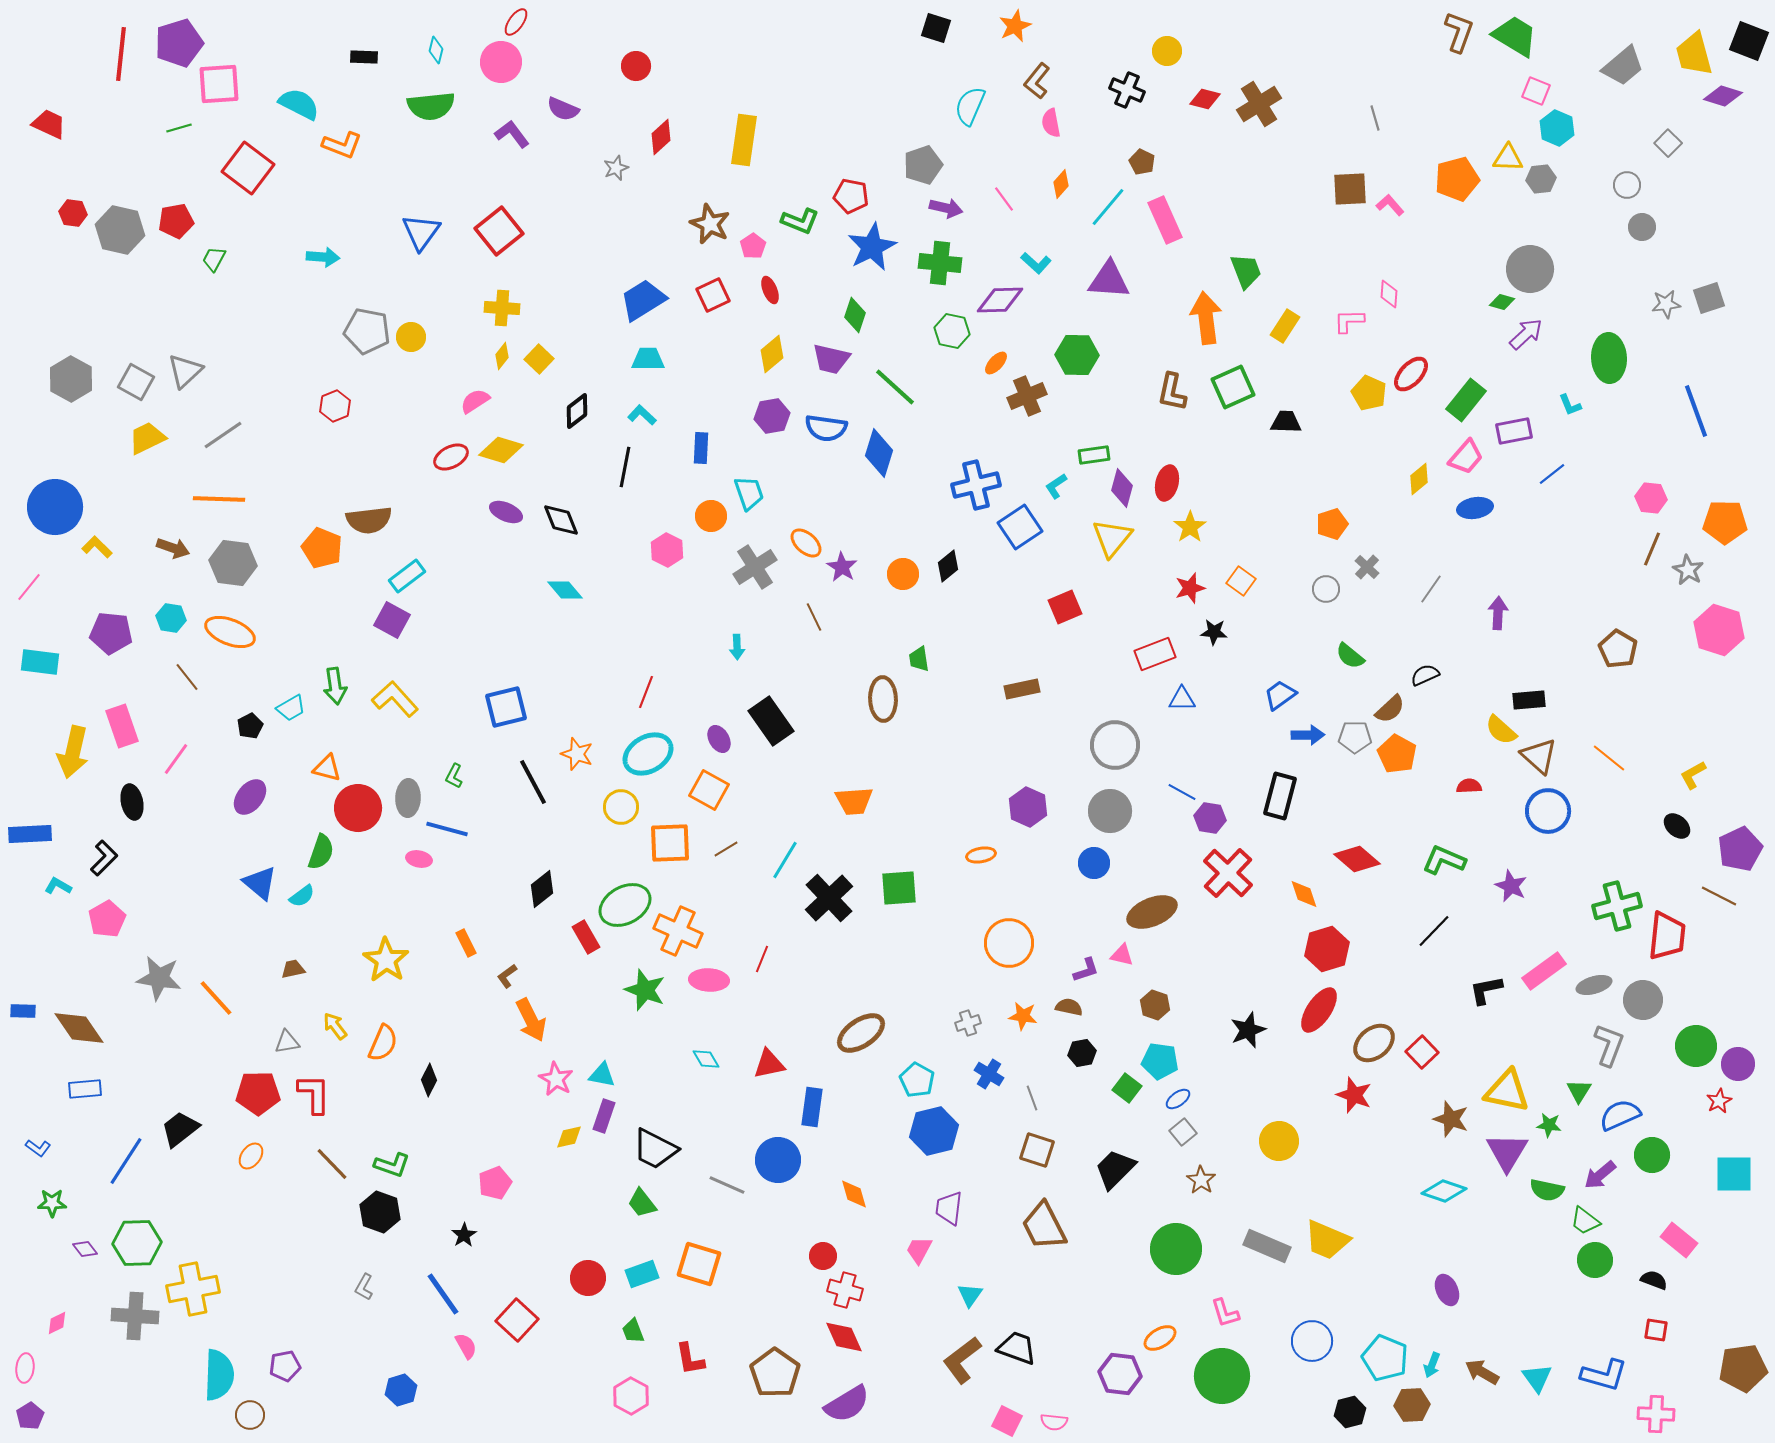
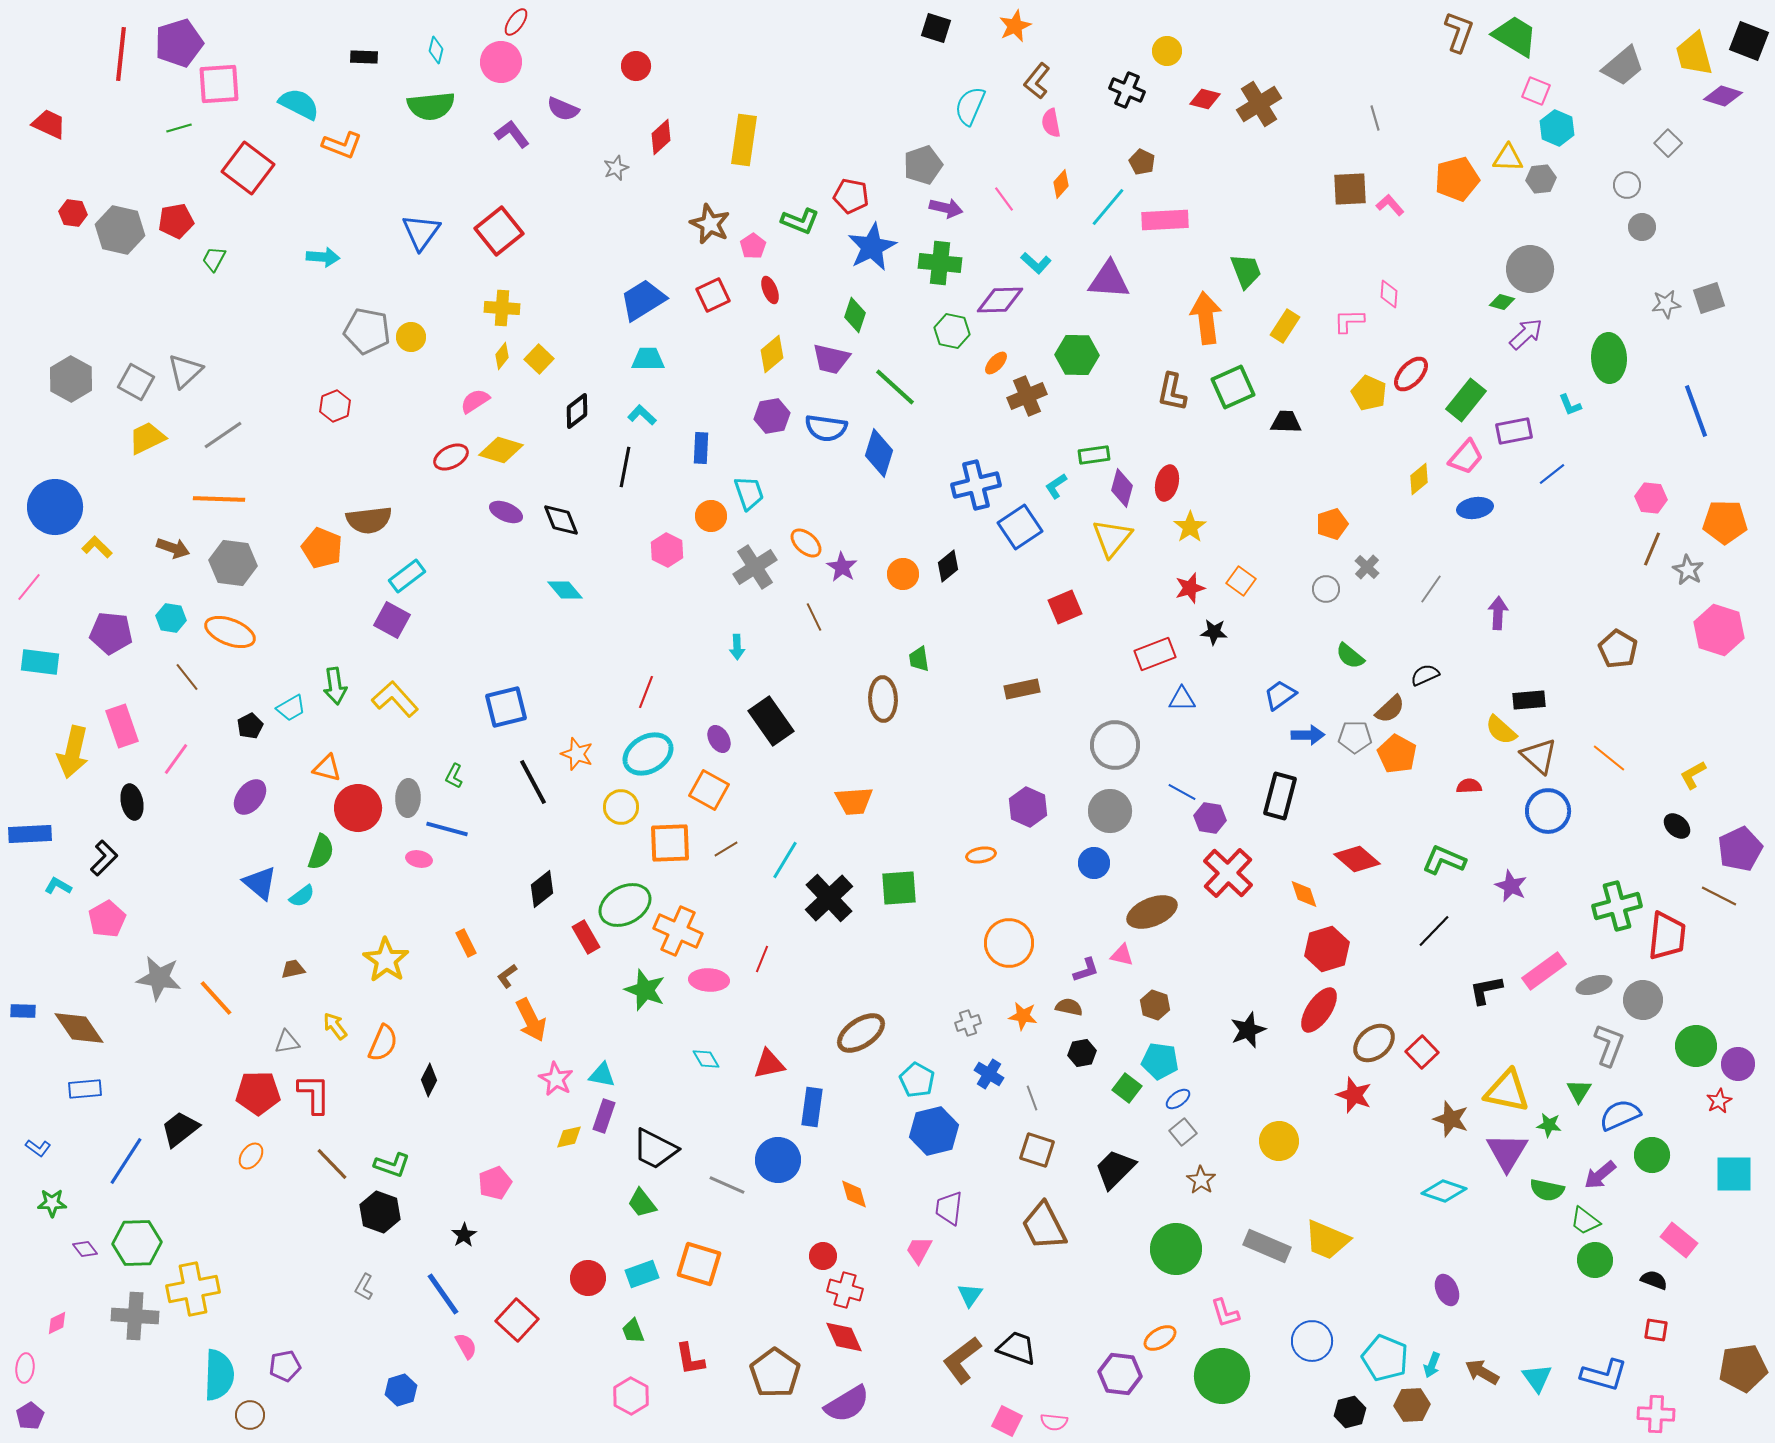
pink rectangle at (1165, 220): rotated 69 degrees counterclockwise
